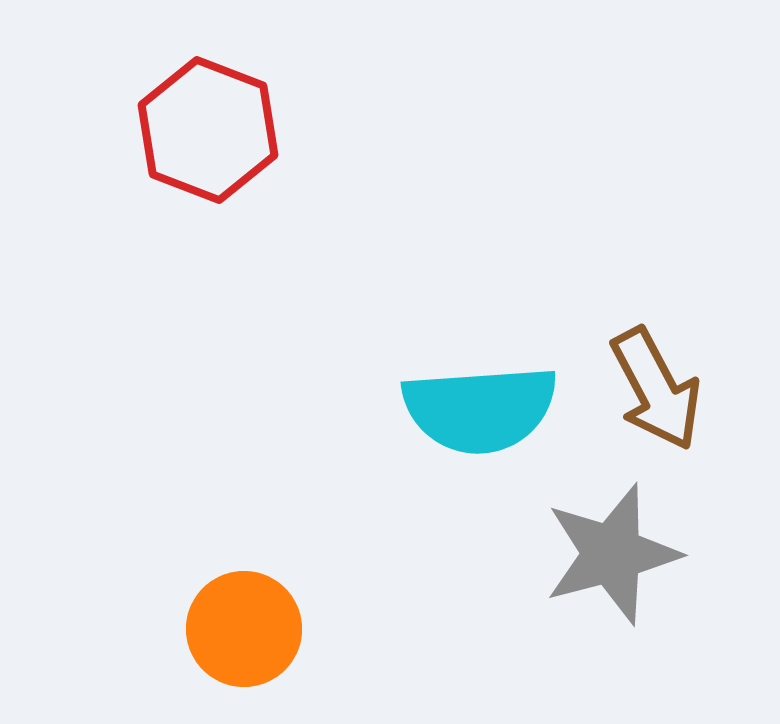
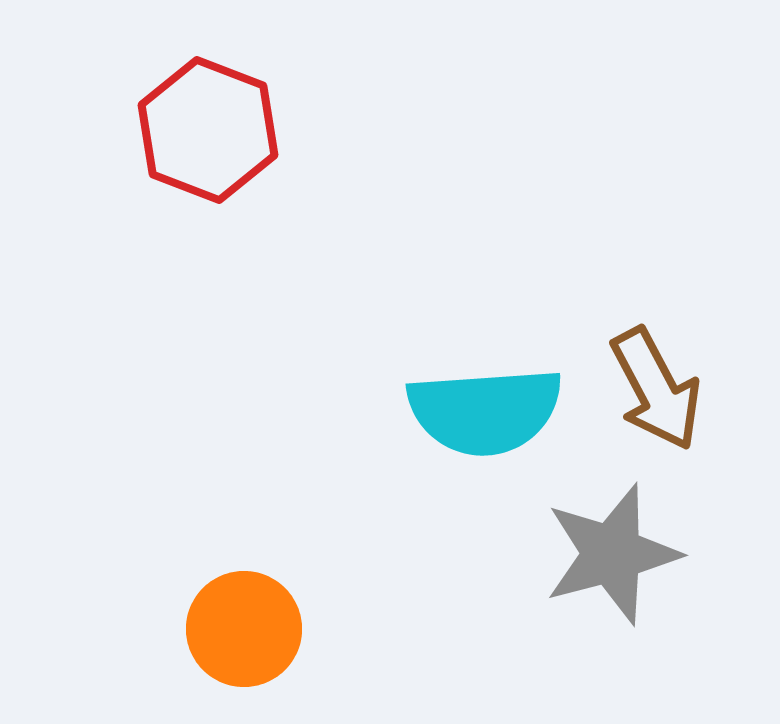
cyan semicircle: moved 5 px right, 2 px down
